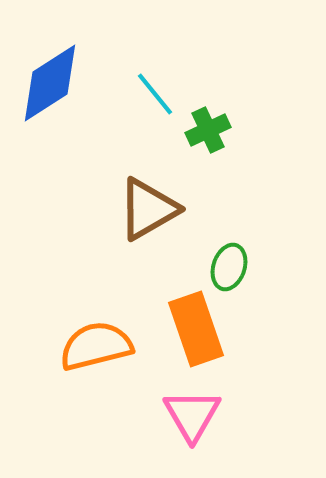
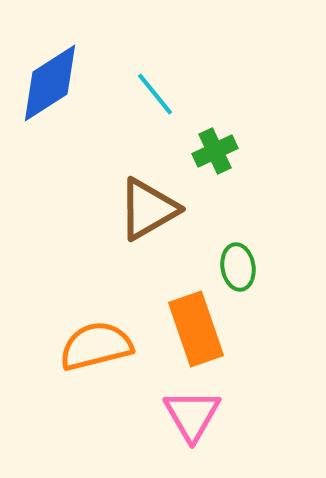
green cross: moved 7 px right, 21 px down
green ellipse: moved 9 px right; rotated 27 degrees counterclockwise
